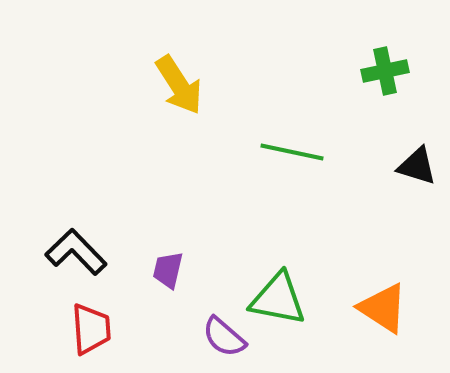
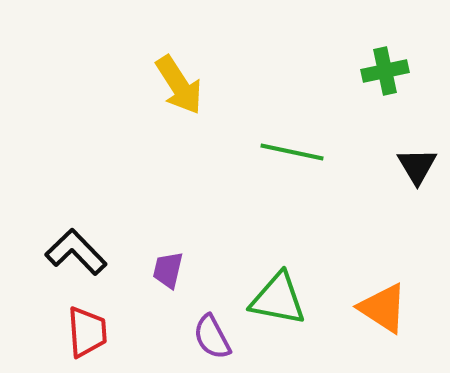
black triangle: rotated 42 degrees clockwise
red trapezoid: moved 4 px left, 3 px down
purple semicircle: moved 12 px left; rotated 21 degrees clockwise
